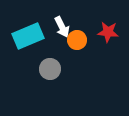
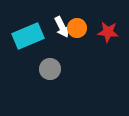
orange circle: moved 12 px up
